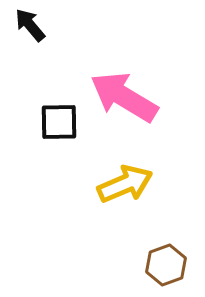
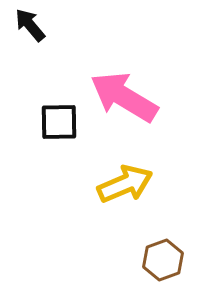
brown hexagon: moved 3 px left, 5 px up
